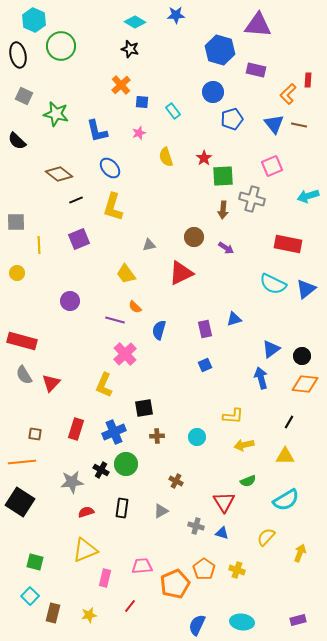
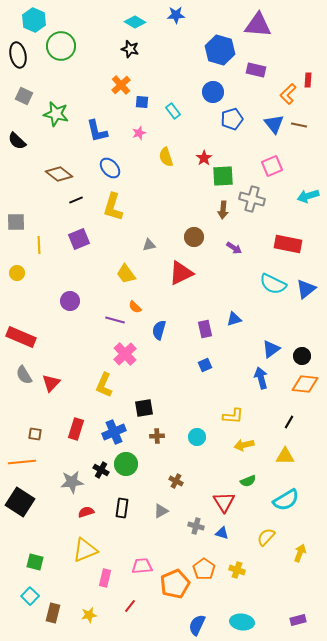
purple arrow at (226, 248): moved 8 px right
red rectangle at (22, 341): moved 1 px left, 4 px up; rotated 8 degrees clockwise
